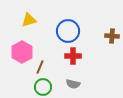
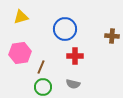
yellow triangle: moved 8 px left, 3 px up
blue circle: moved 3 px left, 2 px up
pink hexagon: moved 2 px left, 1 px down; rotated 20 degrees clockwise
red cross: moved 2 px right
brown line: moved 1 px right
